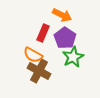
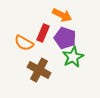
purple pentagon: rotated 15 degrees counterclockwise
orange semicircle: moved 9 px left, 12 px up
brown cross: moved 1 px up
